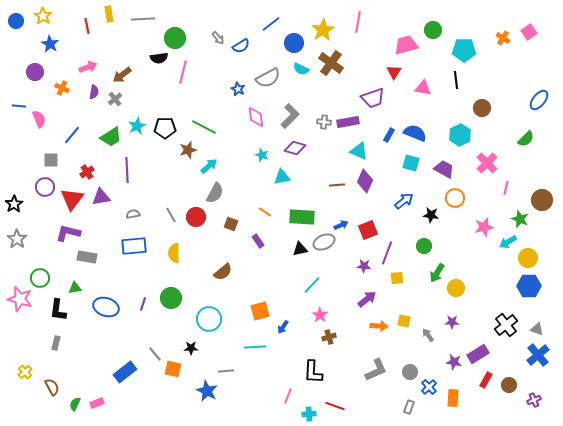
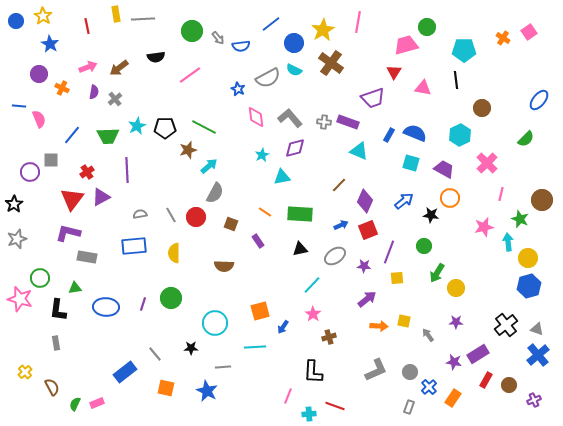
yellow rectangle at (109, 14): moved 7 px right
green circle at (433, 30): moved 6 px left, 3 px up
green circle at (175, 38): moved 17 px right, 7 px up
blue semicircle at (241, 46): rotated 24 degrees clockwise
black semicircle at (159, 58): moved 3 px left, 1 px up
cyan semicircle at (301, 69): moved 7 px left, 1 px down
purple circle at (35, 72): moved 4 px right, 2 px down
pink line at (183, 72): moved 7 px right, 3 px down; rotated 40 degrees clockwise
brown arrow at (122, 75): moved 3 px left, 7 px up
gray L-shape at (290, 116): moved 2 px down; rotated 85 degrees counterclockwise
purple rectangle at (348, 122): rotated 30 degrees clockwise
green trapezoid at (111, 137): moved 3 px left, 1 px up; rotated 30 degrees clockwise
purple diamond at (295, 148): rotated 30 degrees counterclockwise
cyan star at (262, 155): rotated 24 degrees clockwise
purple diamond at (365, 181): moved 20 px down
brown line at (337, 185): moved 2 px right; rotated 42 degrees counterclockwise
purple circle at (45, 187): moved 15 px left, 15 px up
pink line at (506, 188): moved 5 px left, 6 px down
purple triangle at (101, 197): rotated 18 degrees counterclockwise
orange circle at (455, 198): moved 5 px left
gray semicircle at (133, 214): moved 7 px right
green rectangle at (302, 217): moved 2 px left, 3 px up
gray star at (17, 239): rotated 18 degrees clockwise
gray ellipse at (324, 242): moved 11 px right, 14 px down; rotated 10 degrees counterclockwise
cyan arrow at (508, 242): rotated 114 degrees clockwise
purple line at (387, 253): moved 2 px right, 1 px up
brown semicircle at (223, 272): moved 1 px right, 6 px up; rotated 42 degrees clockwise
blue hexagon at (529, 286): rotated 15 degrees counterclockwise
blue ellipse at (106, 307): rotated 15 degrees counterclockwise
pink star at (320, 315): moved 7 px left, 1 px up
cyan circle at (209, 319): moved 6 px right, 4 px down
purple star at (452, 322): moved 4 px right
gray rectangle at (56, 343): rotated 24 degrees counterclockwise
orange square at (173, 369): moved 7 px left, 19 px down
gray line at (226, 371): moved 3 px left, 4 px up
orange rectangle at (453, 398): rotated 30 degrees clockwise
